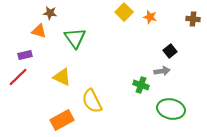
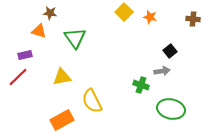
yellow triangle: rotated 36 degrees counterclockwise
